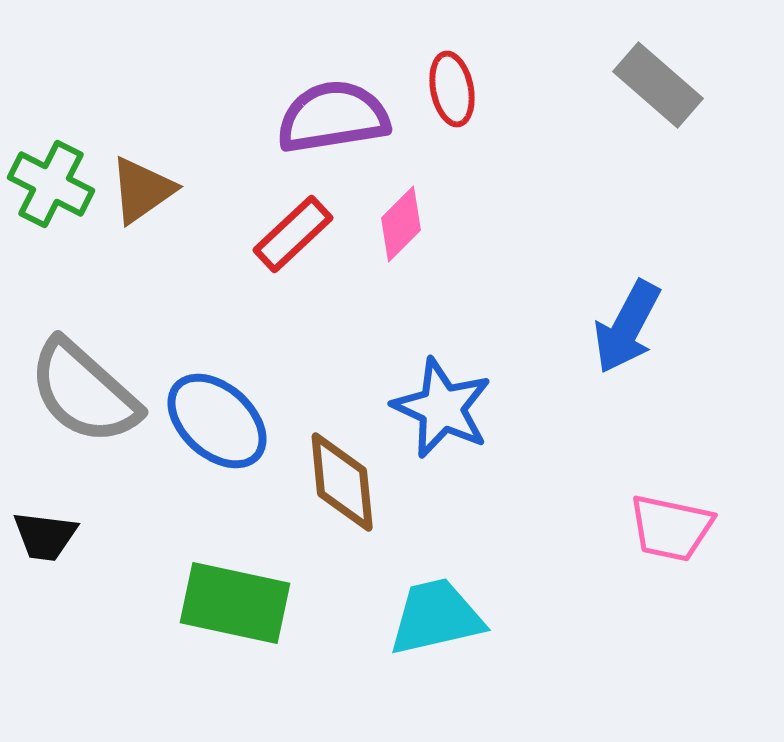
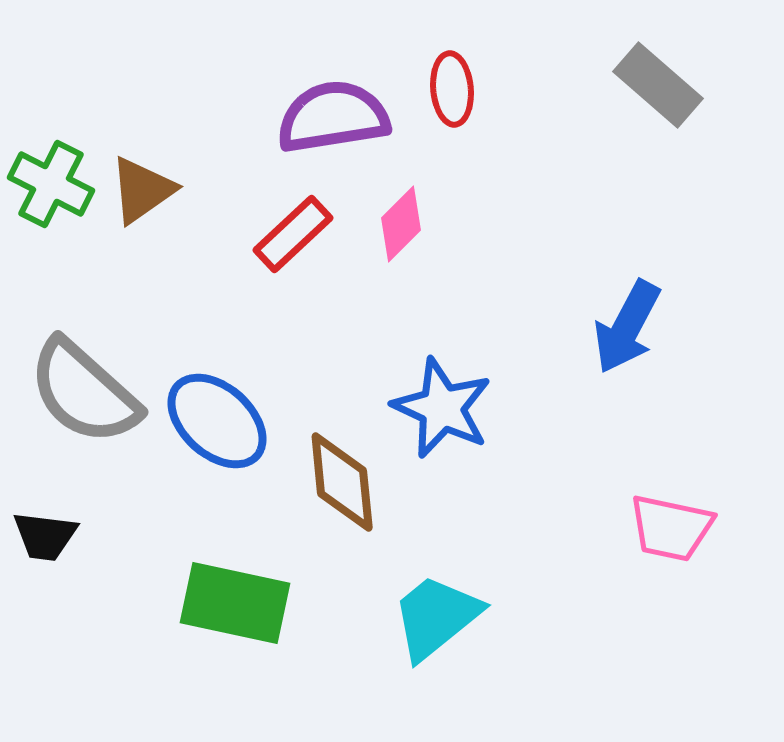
red ellipse: rotated 6 degrees clockwise
cyan trapezoid: rotated 26 degrees counterclockwise
